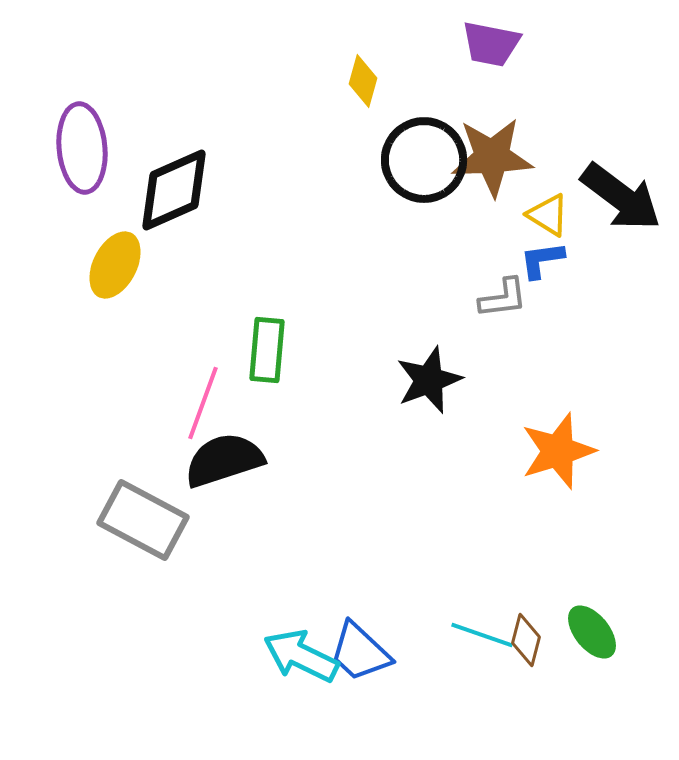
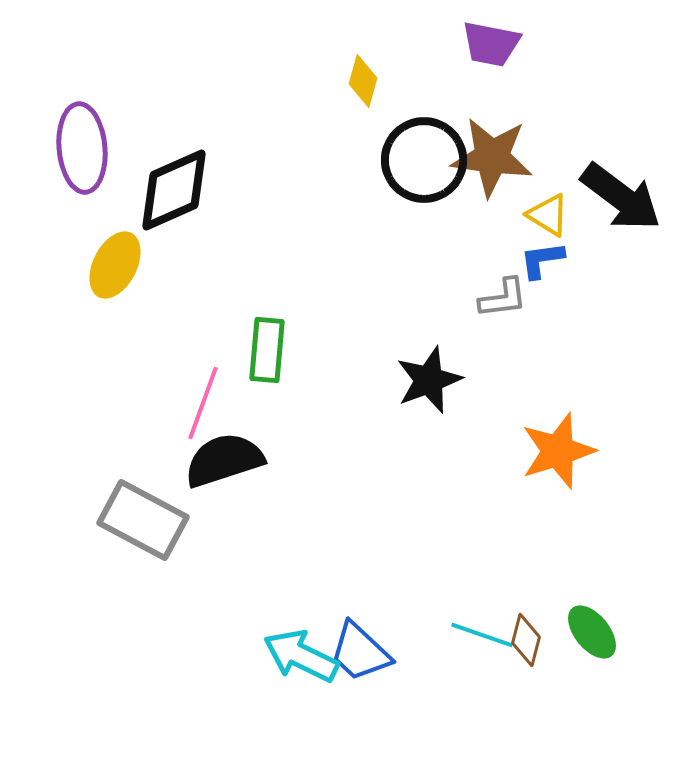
brown star: rotated 10 degrees clockwise
